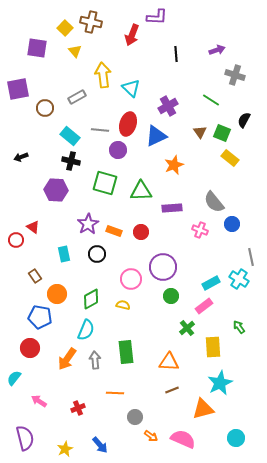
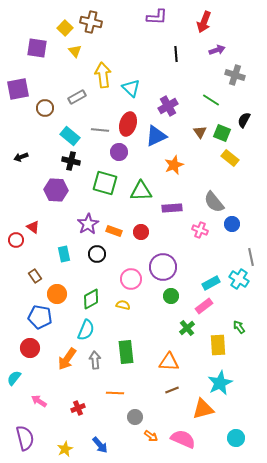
red arrow at (132, 35): moved 72 px right, 13 px up
purple circle at (118, 150): moved 1 px right, 2 px down
yellow rectangle at (213, 347): moved 5 px right, 2 px up
